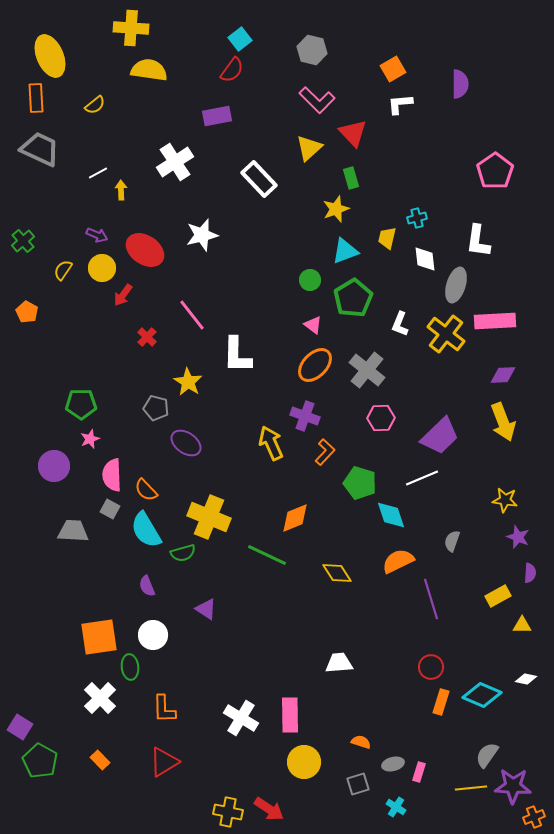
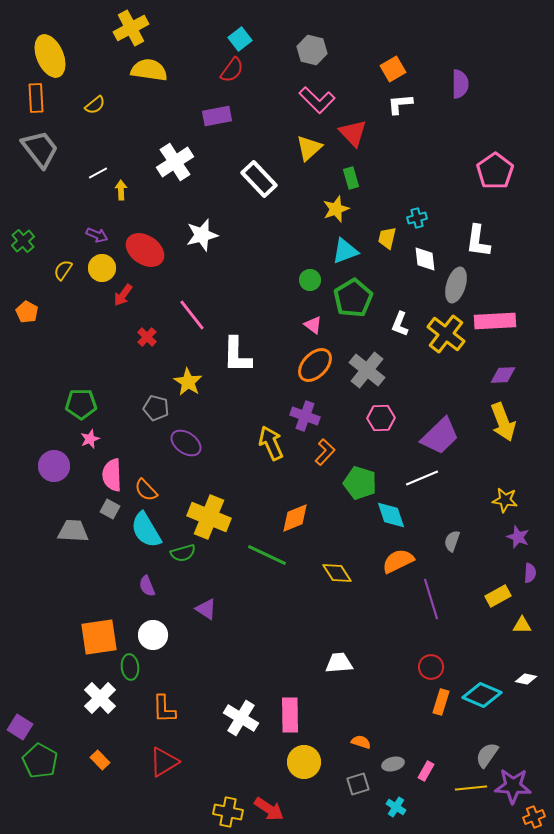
yellow cross at (131, 28): rotated 32 degrees counterclockwise
gray trapezoid at (40, 149): rotated 27 degrees clockwise
pink rectangle at (419, 772): moved 7 px right, 1 px up; rotated 12 degrees clockwise
